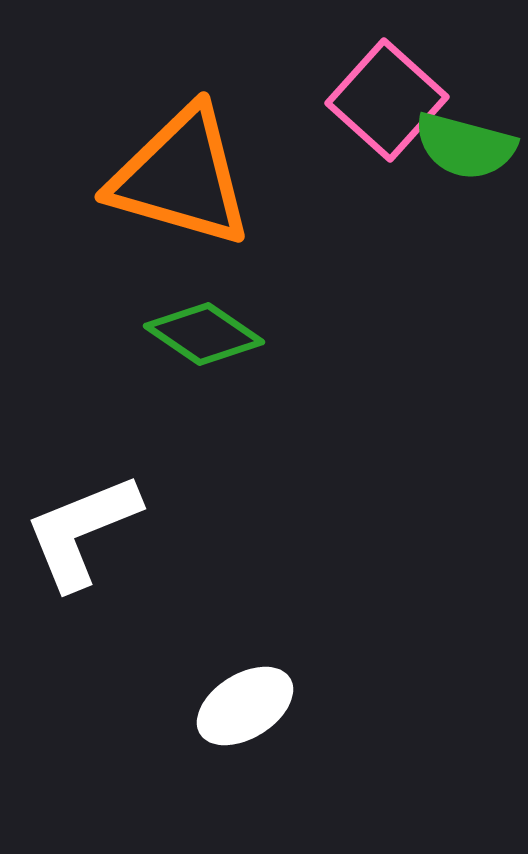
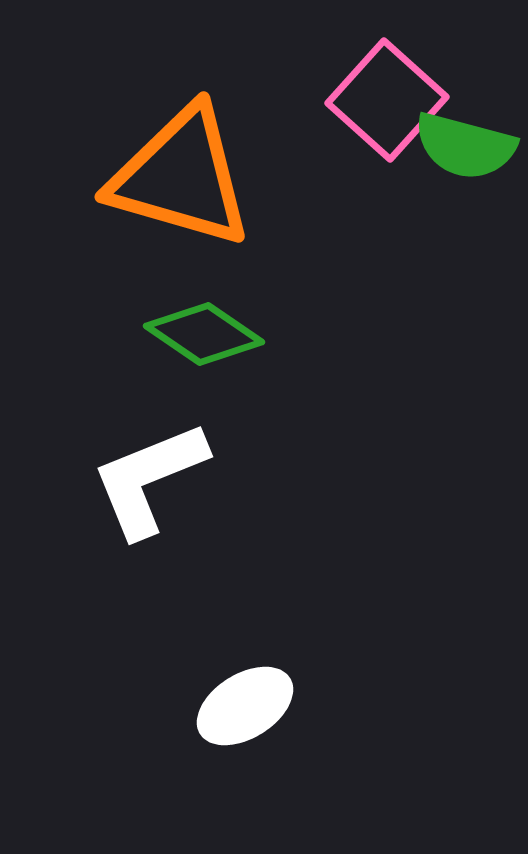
white L-shape: moved 67 px right, 52 px up
